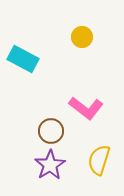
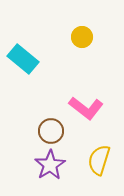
cyan rectangle: rotated 12 degrees clockwise
